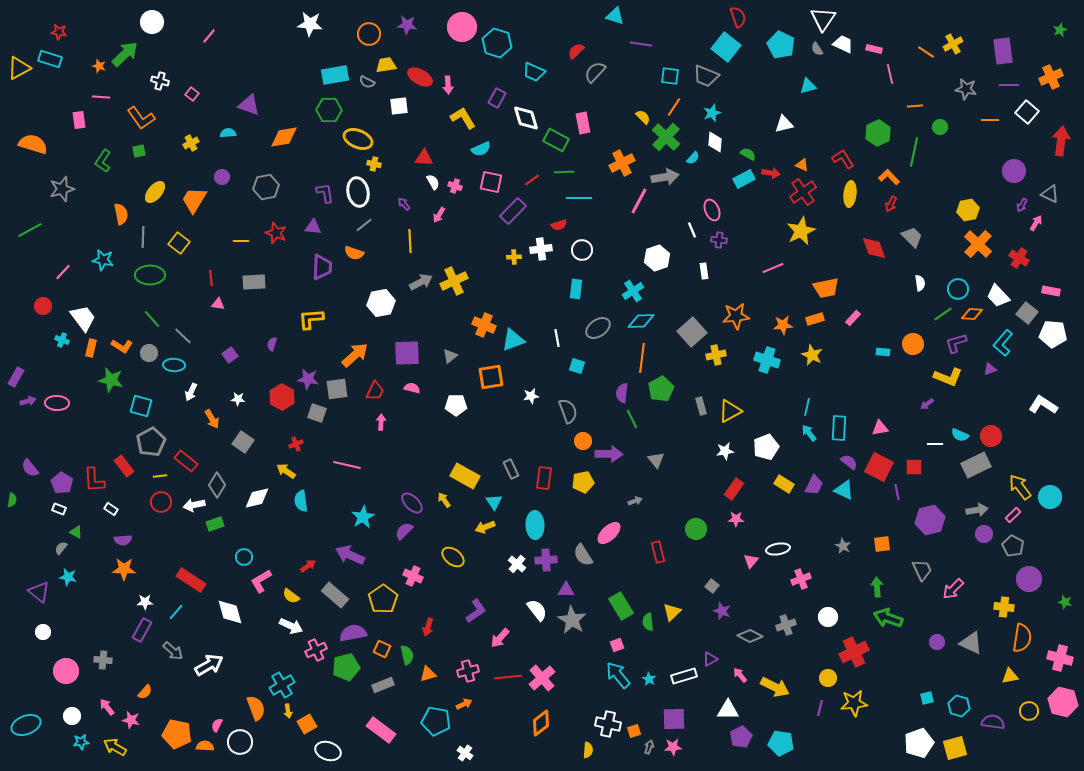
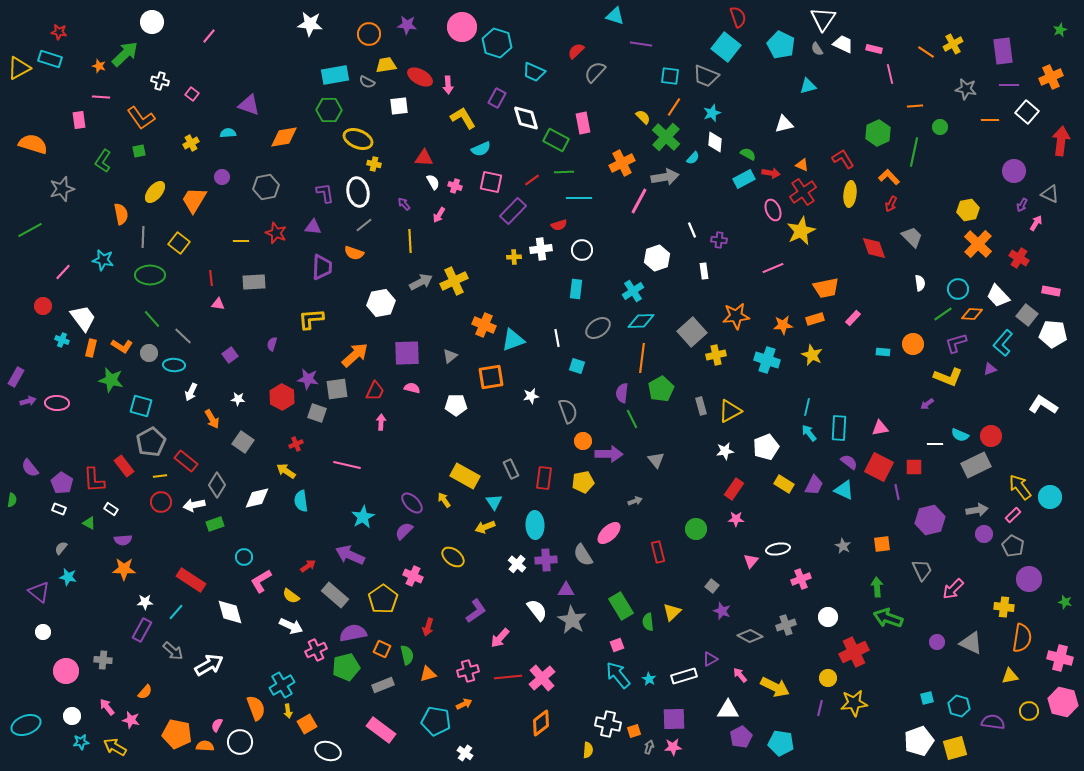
pink ellipse at (712, 210): moved 61 px right
gray square at (1027, 313): moved 2 px down
green triangle at (76, 532): moved 13 px right, 9 px up
white pentagon at (919, 743): moved 2 px up
